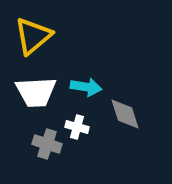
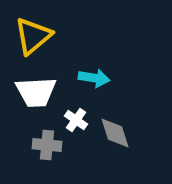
cyan arrow: moved 8 px right, 9 px up
gray diamond: moved 10 px left, 19 px down
white cross: moved 1 px left, 7 px up; rotated 20 degrees clockwise
gray cross: moved 1 px down; rotated 12 degrees counterclockwise
